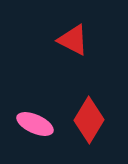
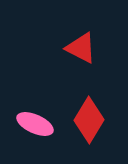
red triangle: moved 8 px right, 8 px down
